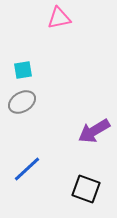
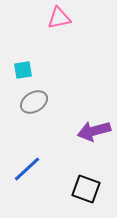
gray ellipse: moved 12 px right
purple arrow: rotated 16 degrees clockwise
